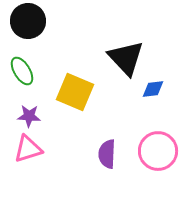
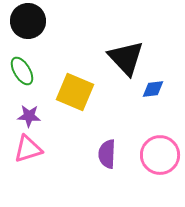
pink circle: moved 2 px right, 4 px down
